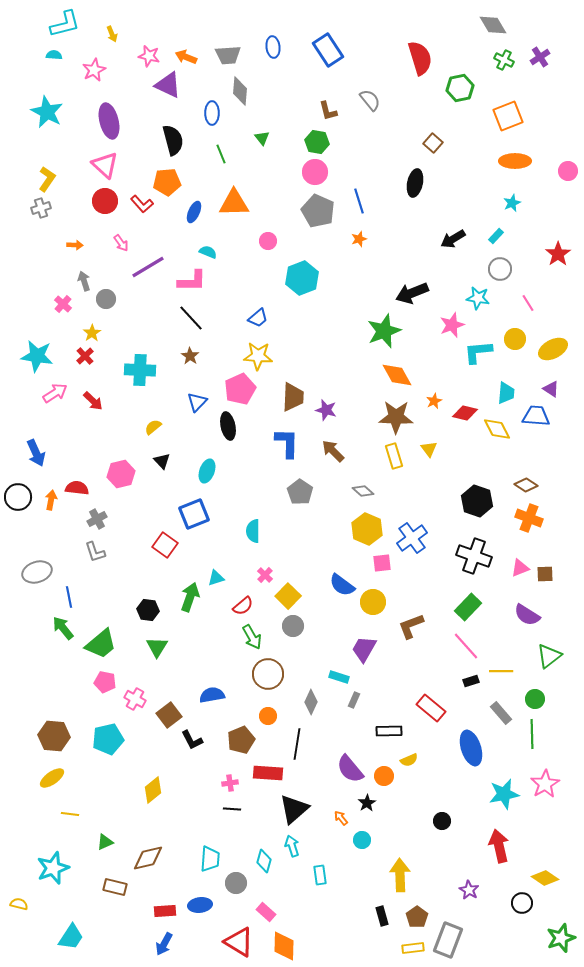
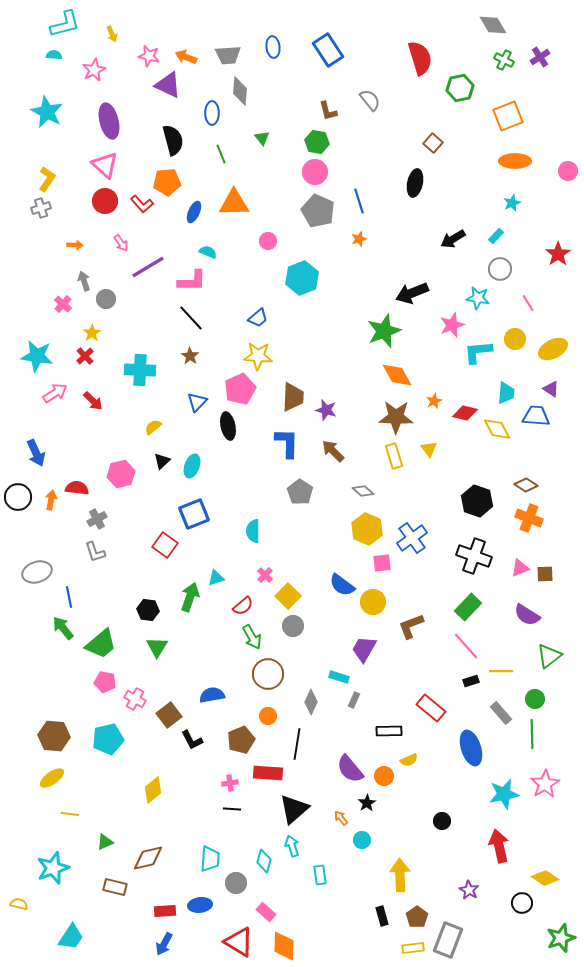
black triangle at (162, 461): rotated 30 degrees clockwise
cyan ellipse at (207, 471): moved 15 px left, 5 px up
